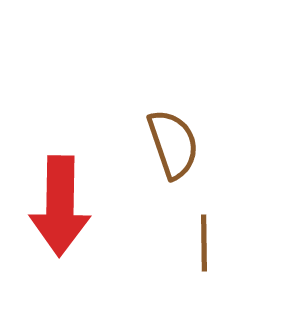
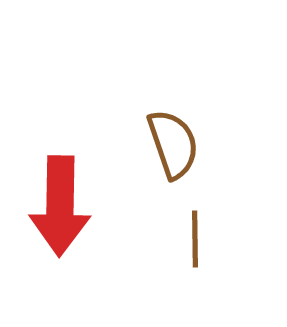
brown line: moved 9 px left, 4 px up
